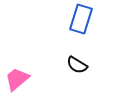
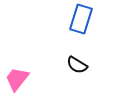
pink trapezoid: rotated 12 degrees counterclockwise
